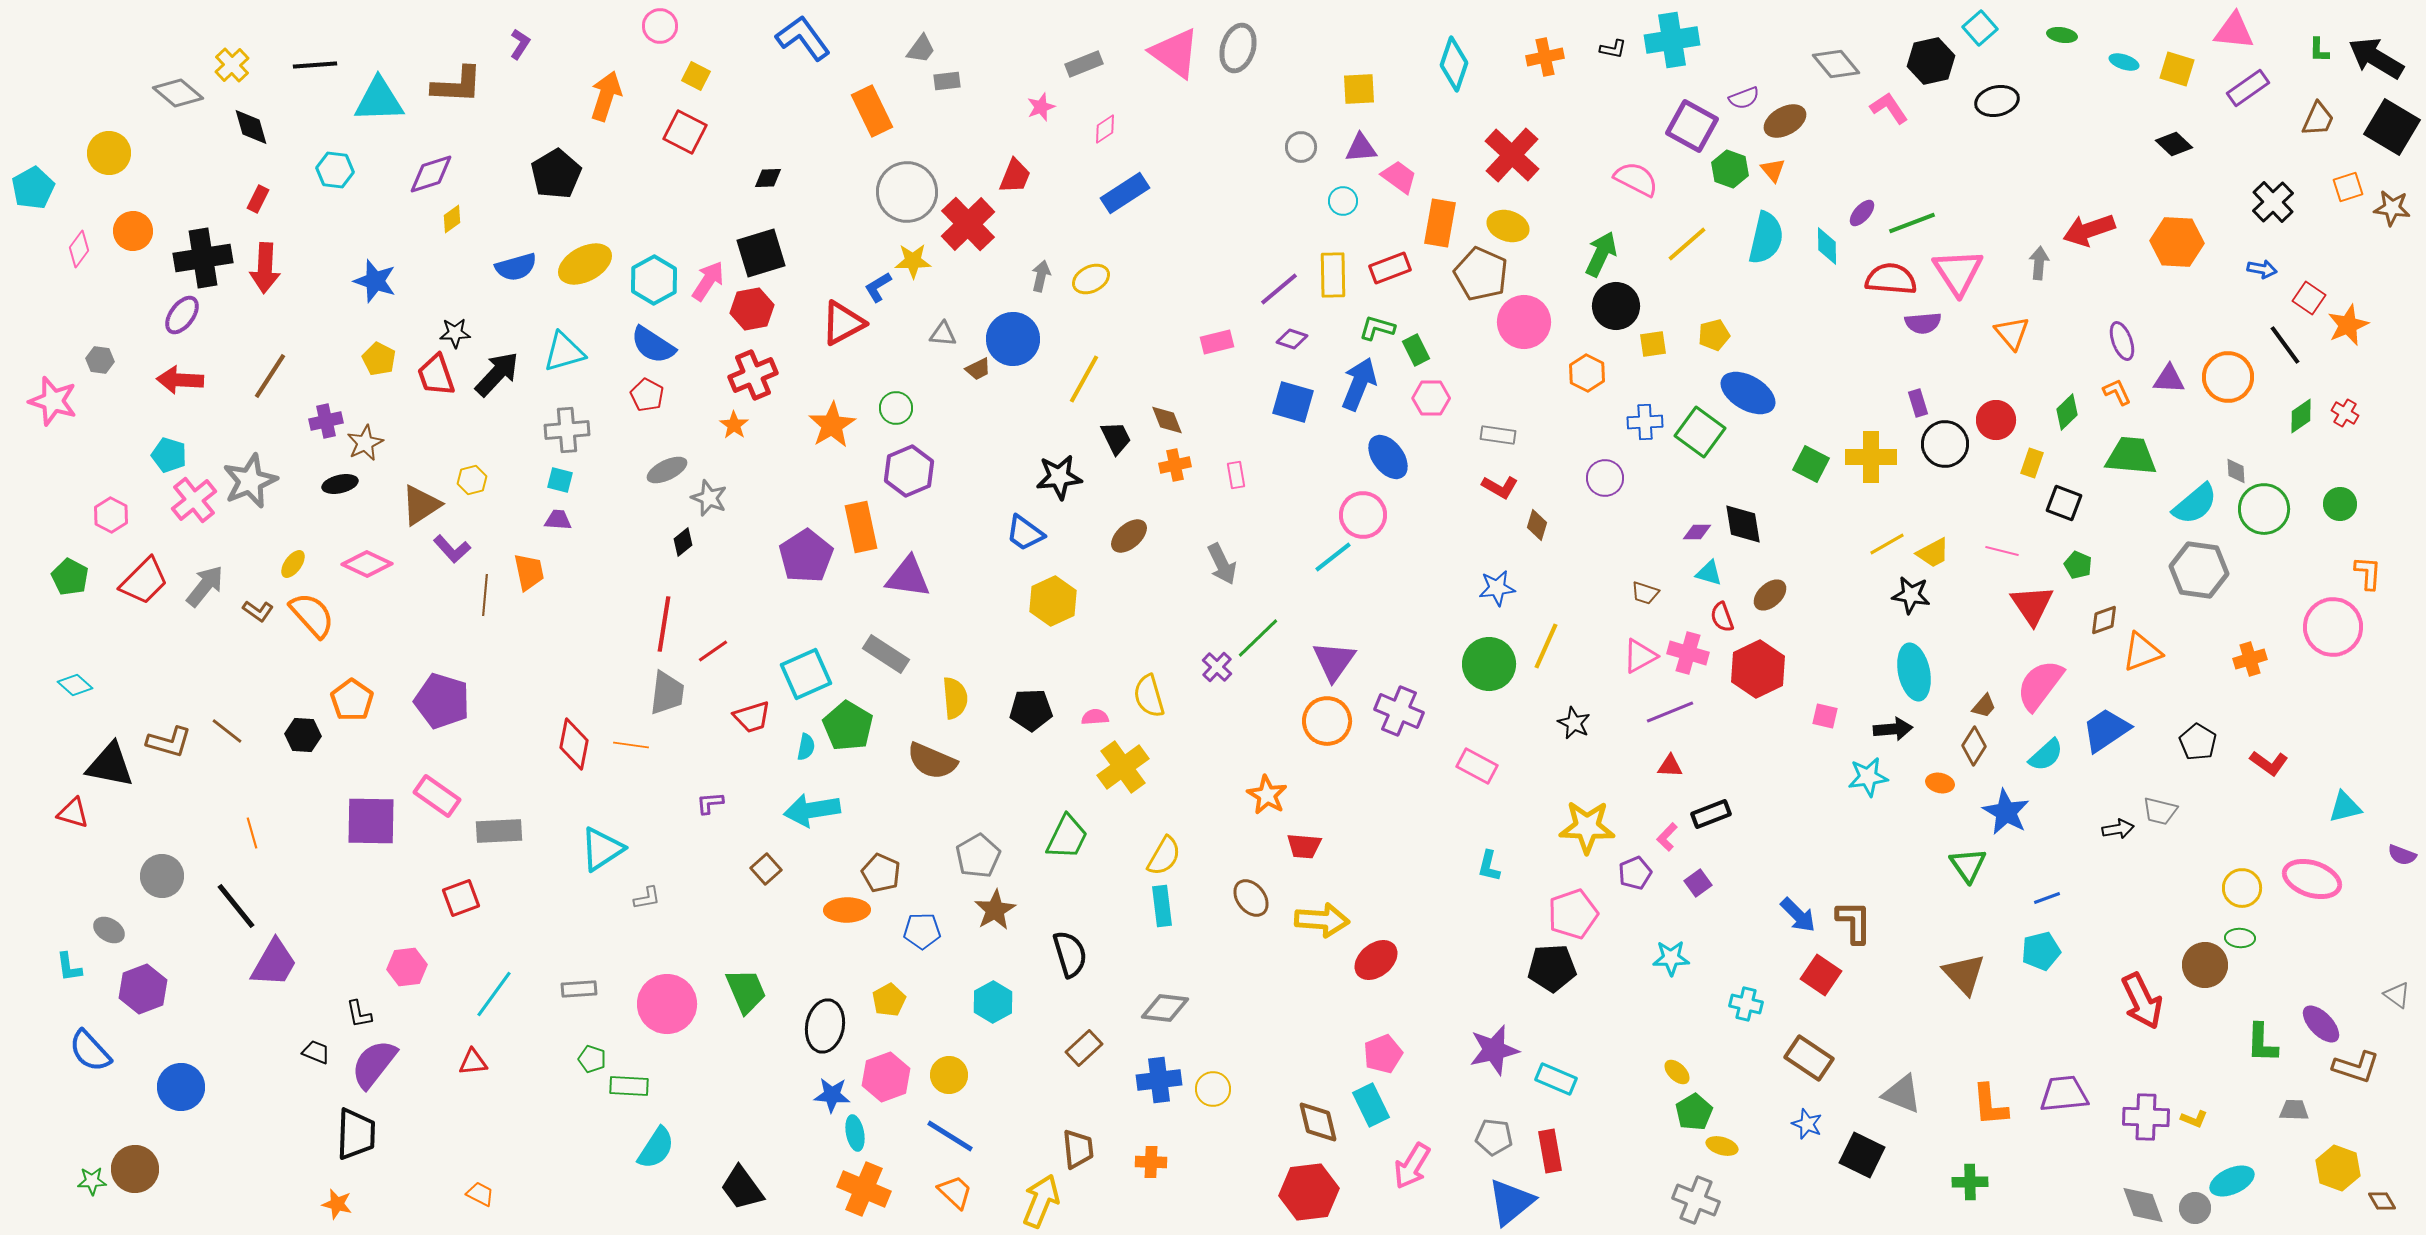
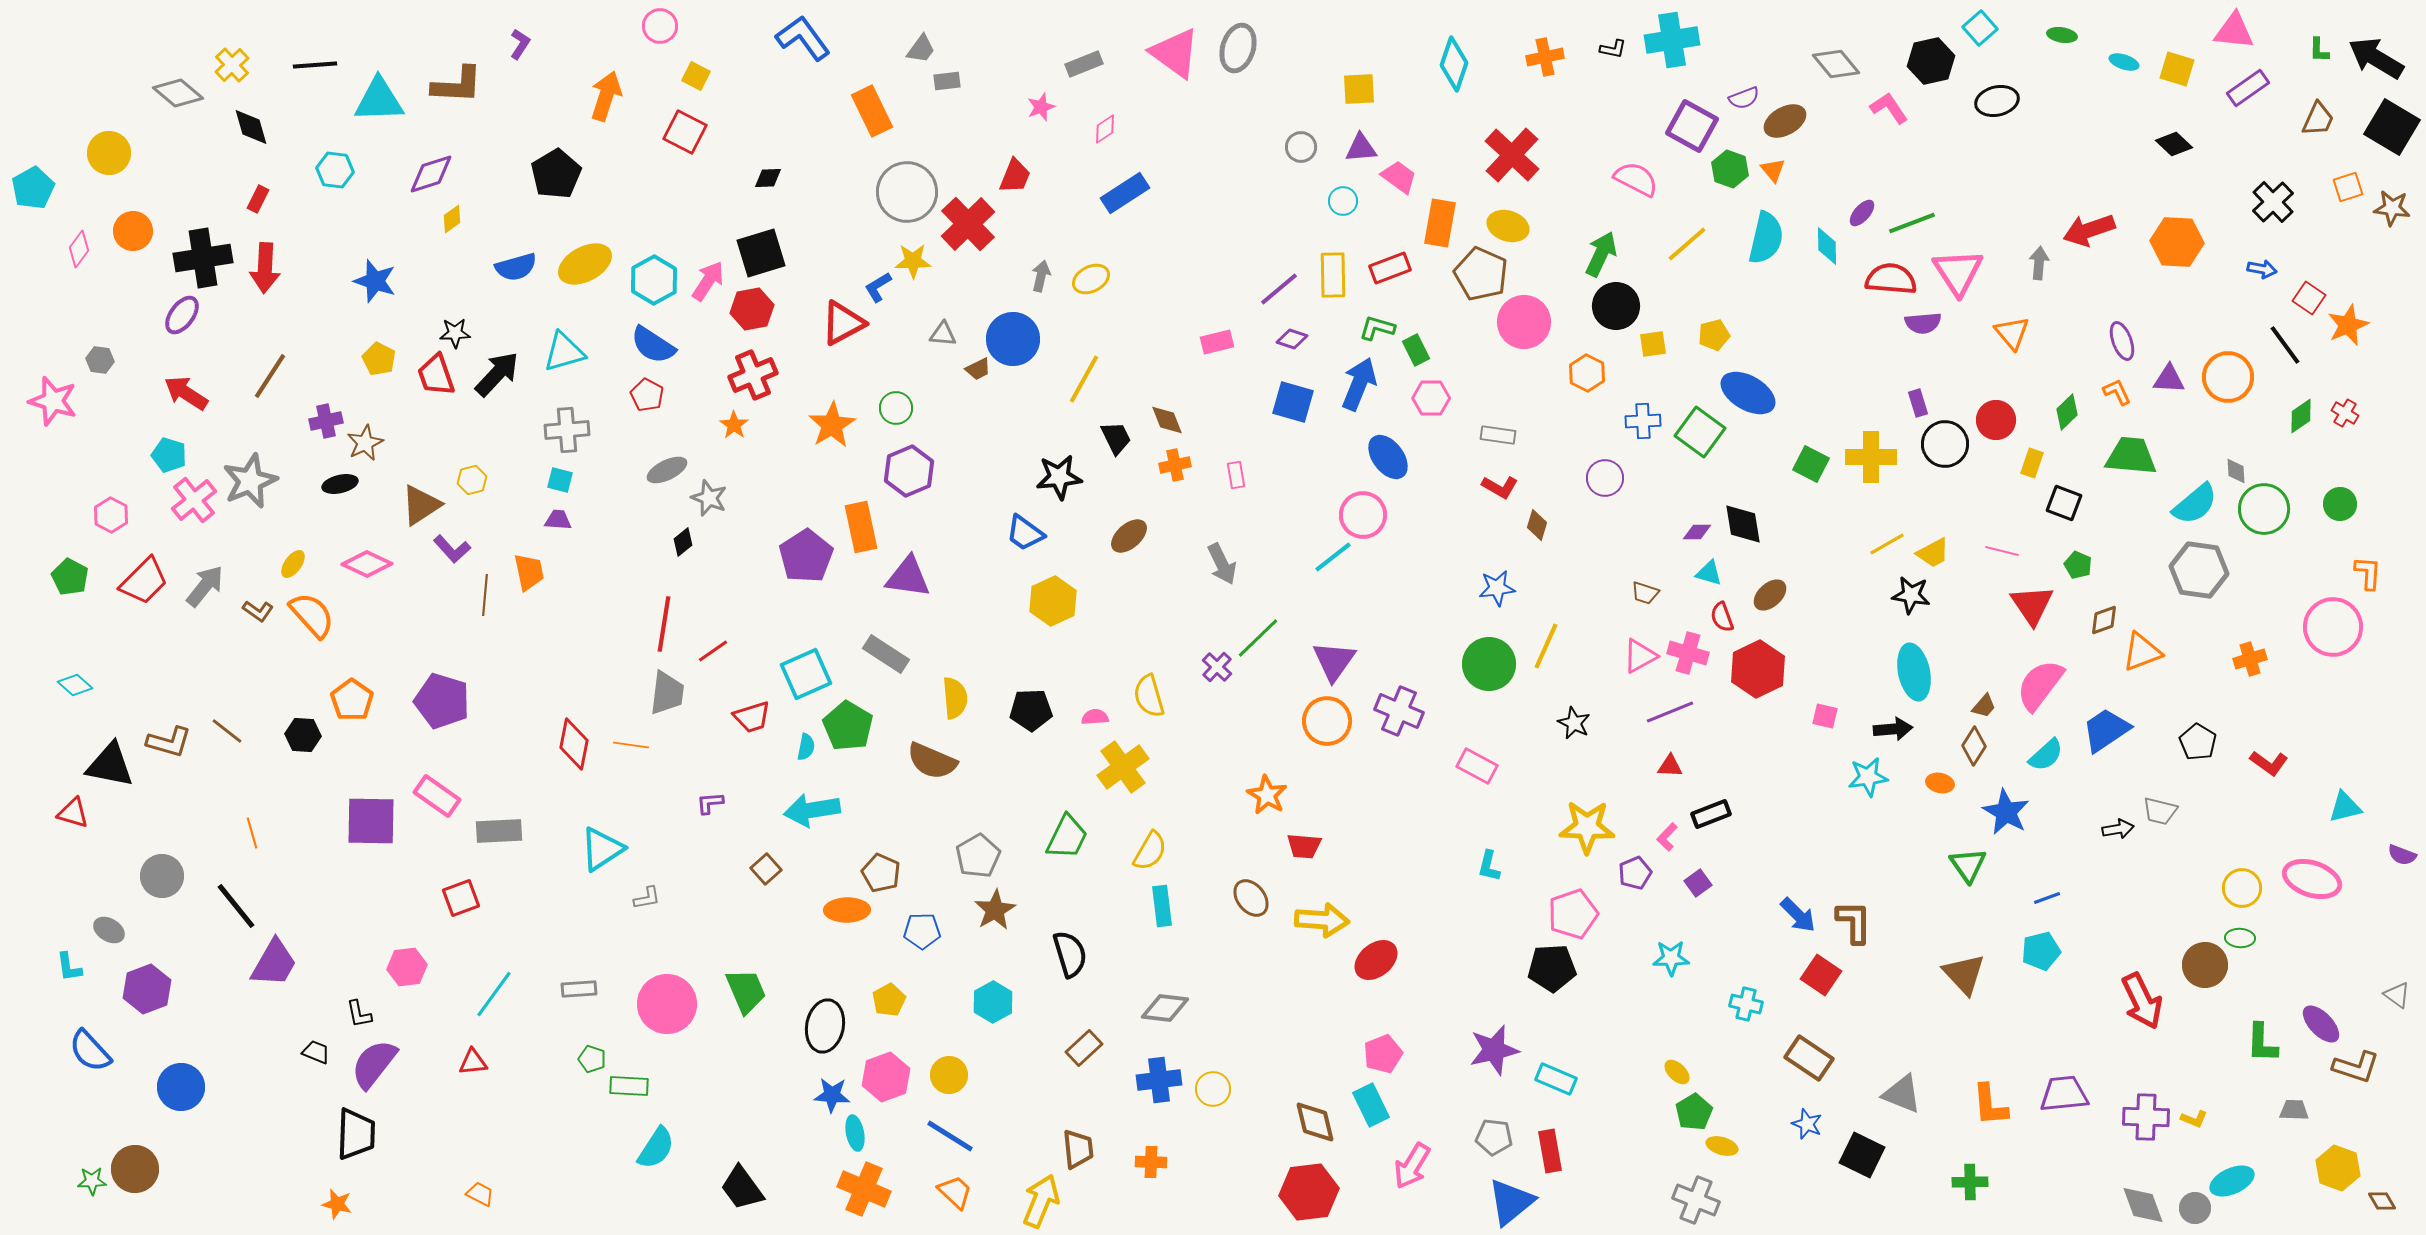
red arrow at (180, 380): moved 6 px right, 13 px down; rotated 30 degrees clockwise
blue cross at (1645, 422): moved 2 px left, 1 px up
yellow semicircle at (1164, 856): moved 14 px left, 5 px up
purple hexagon at (143, 989): moved 4 px right
brown diamond at (1318, 1122): moved 3 px left
